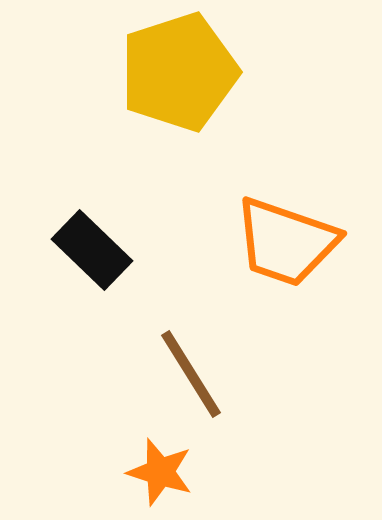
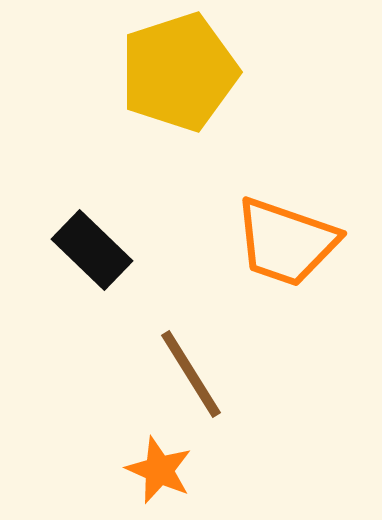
orange star: moved 1 px left, 2 px up; rotated 6 degrees clockwise
